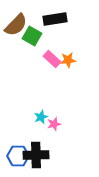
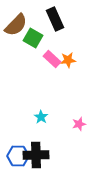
black rectangle: rotated 75 degrees clockwise
green square: moved 1 px right, 2 px down
cyan star: rotated 16 degrees counterclockwise
pink star: moved 25 px right
